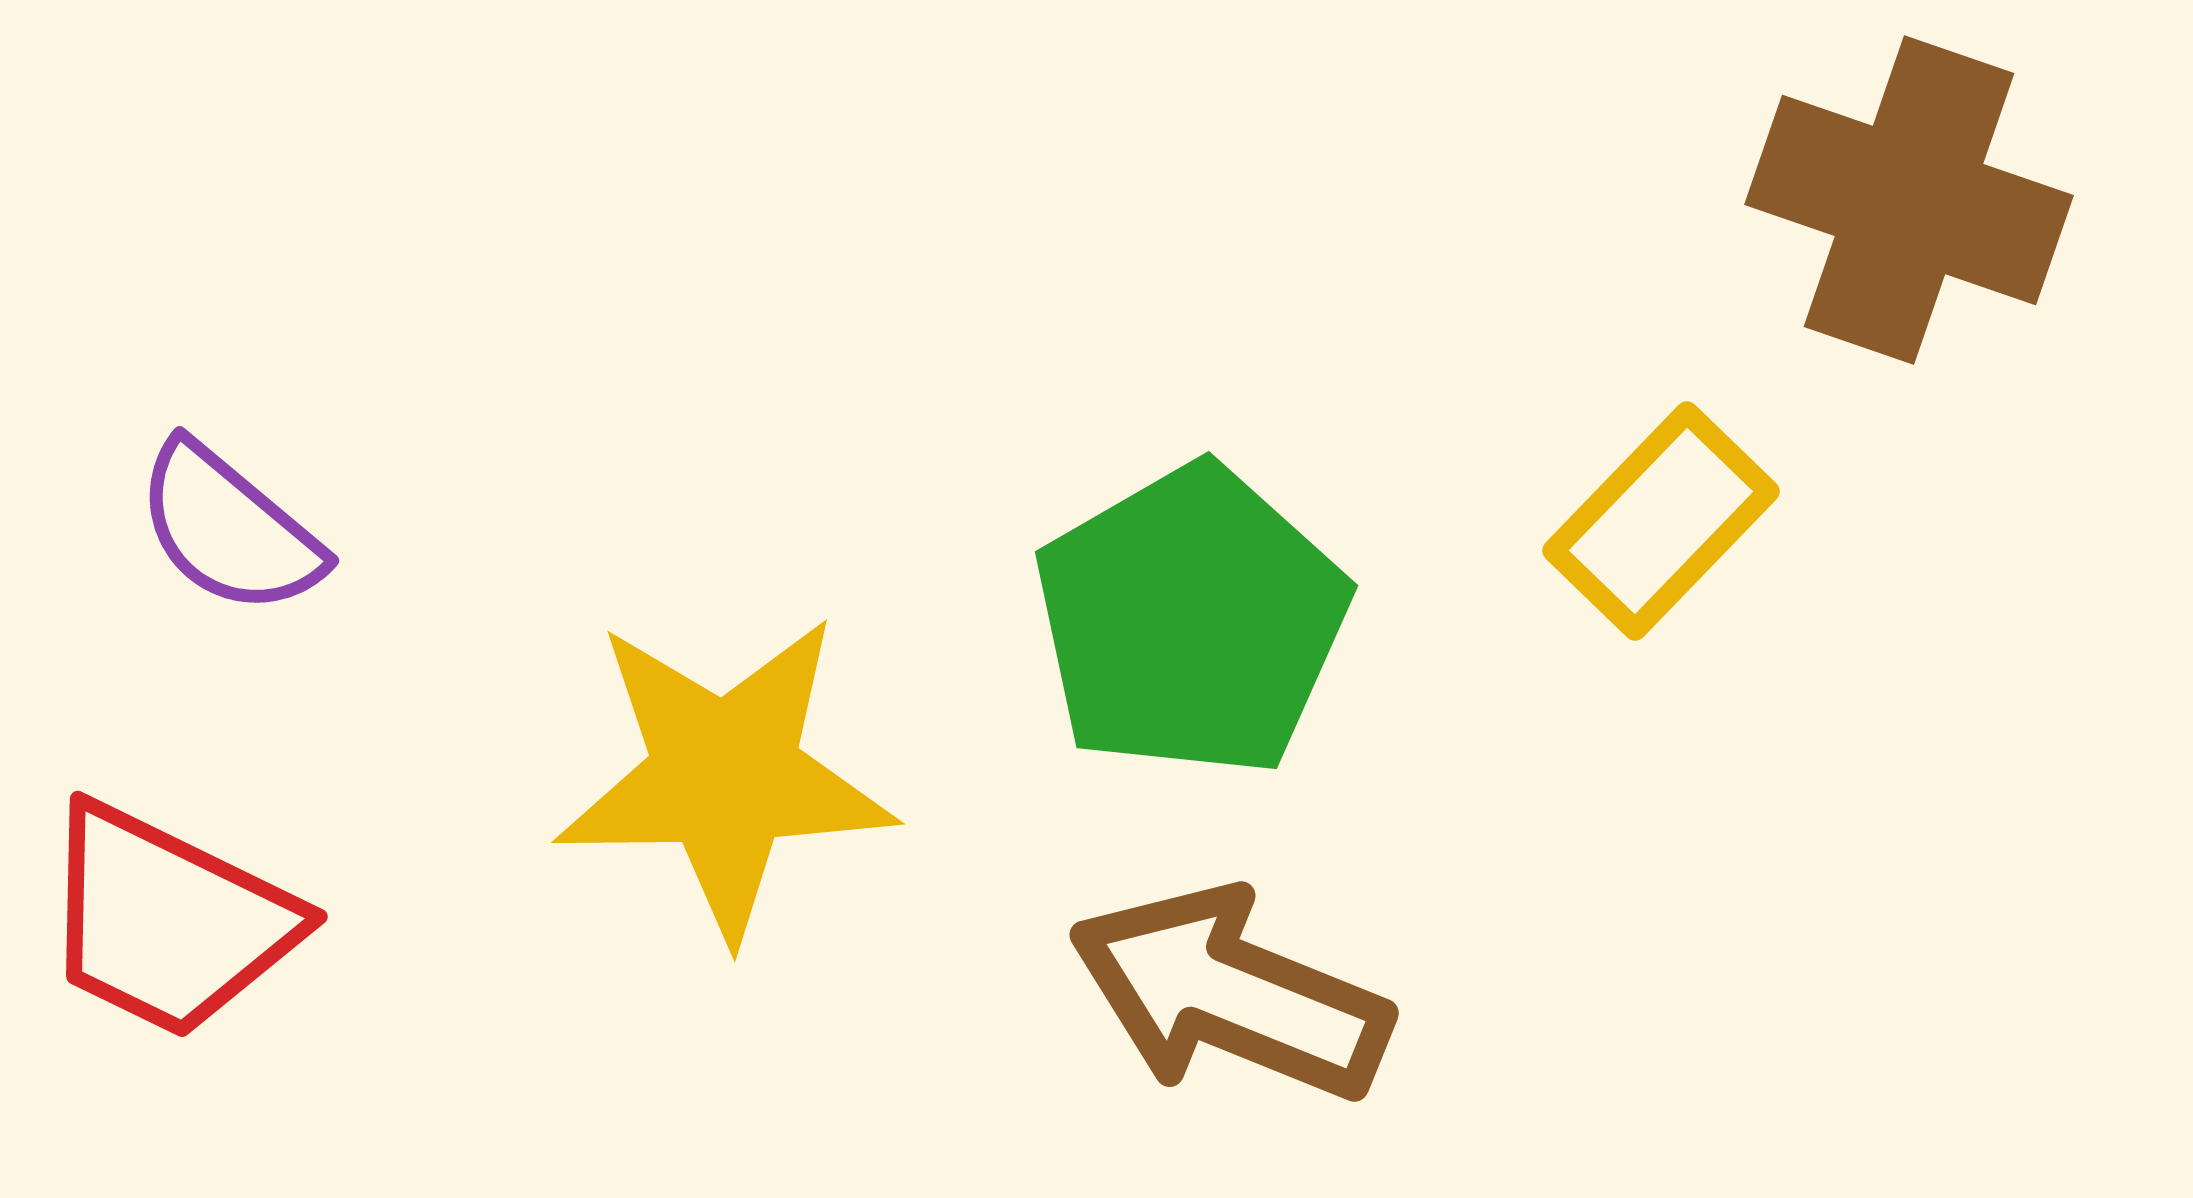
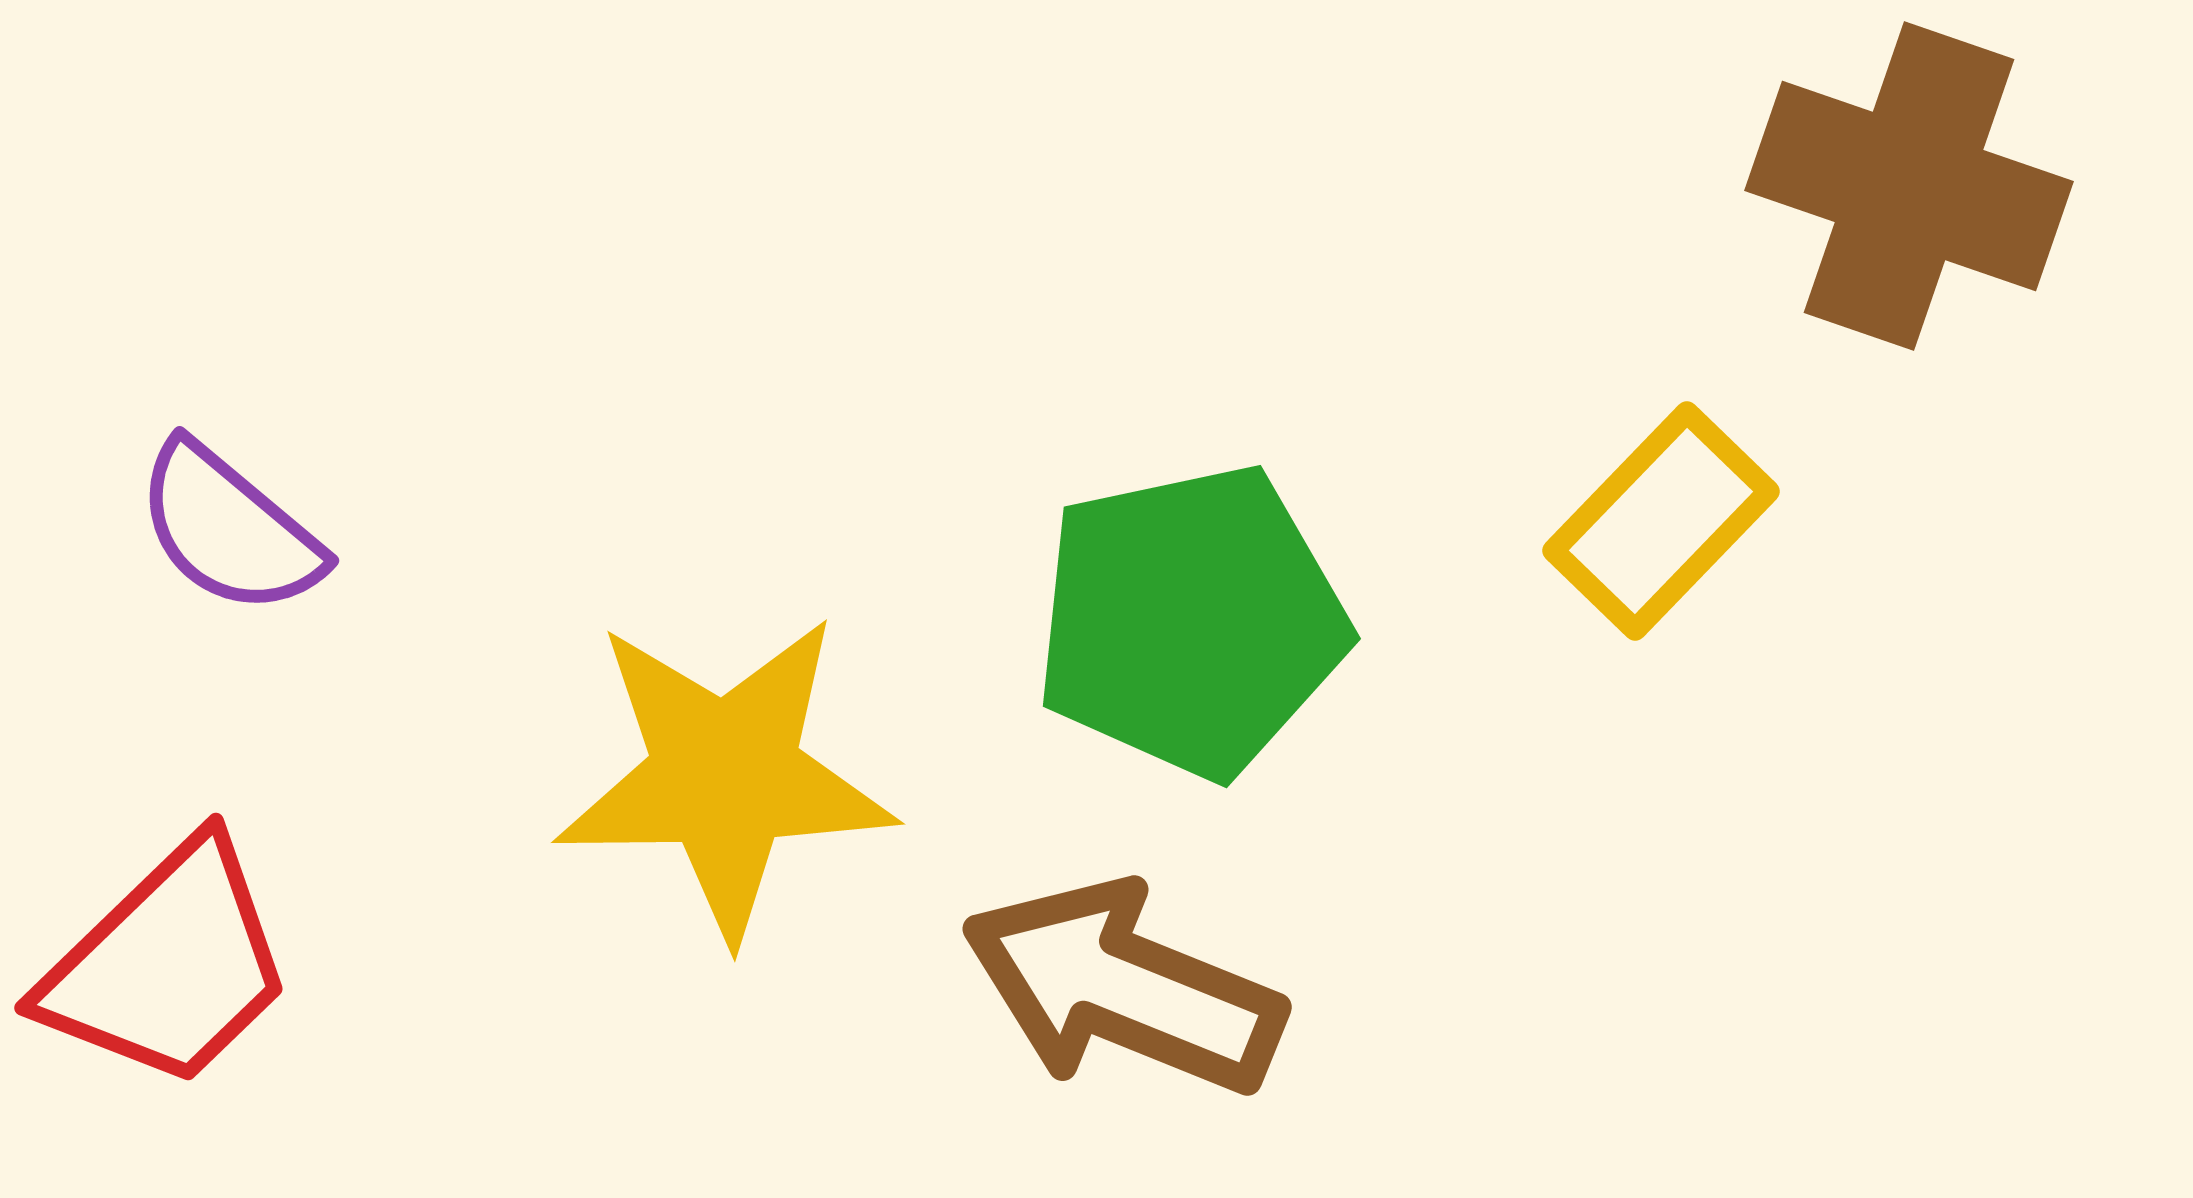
brown cross: moved 14 px up
green pentagon: rotated 18 degrees clockwise
red trapezoid: moved 44 px down; rotated 70 degrees counterclockwise
brown arrow: moved 107 px left, 6 px up
